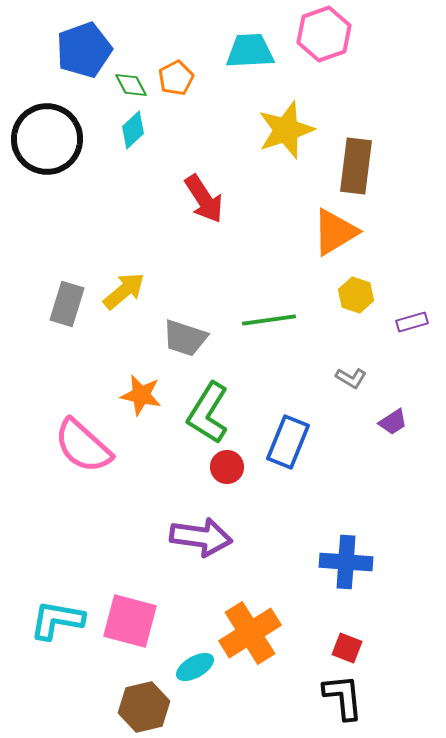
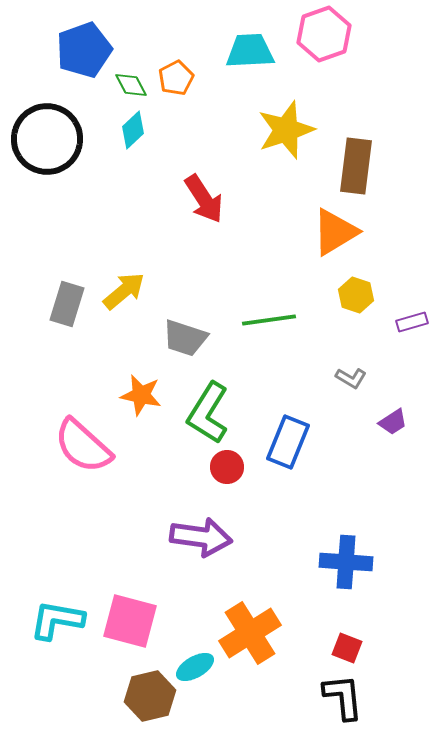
brown hexagon: moved 6 px right, 11 px up
